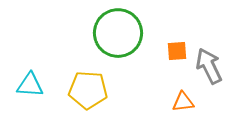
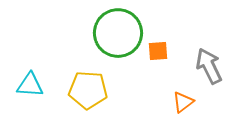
orange square: moved 19 px left
orange triangle: rotated 30 degrees counterclockwise
